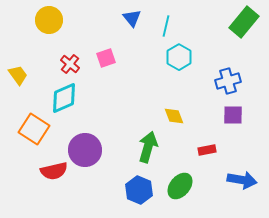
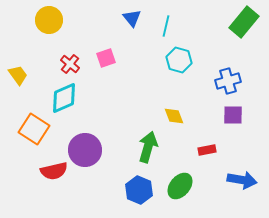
cyan hexagon: moved 3 px down; rotated 15 degrees counterclockwise
